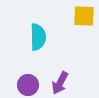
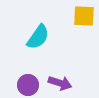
cyan semicircle: rotated 36 degrees clockwise
purple arrow: rotated 100 degrees counterclockwise
